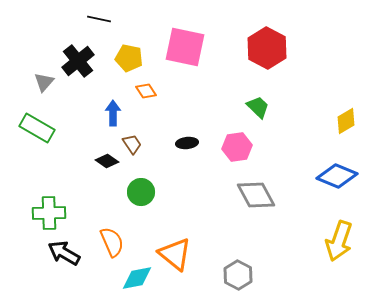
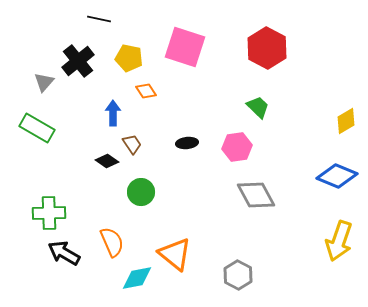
pink square: rotated 6 degrees clockwise
